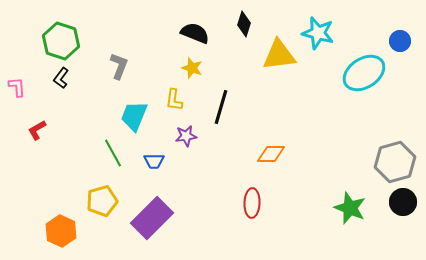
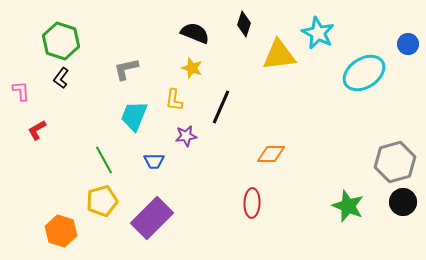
cyan star: rotated 12 degrees clockwise
blue circle: moved 8 px right, 3 px down
gray L-shape: moved 7 px right, 3 px down; rotated 124 degrees counterclockwise
pink L-shape: moved 4 px right, 4 px down
black line: rotated 8 degrees clockwise
green line: moved 9 px left, 7 px down
green star: moved 2 px left, 2 px up
orange hexagon: rotated 8 degrees counterclockwise
